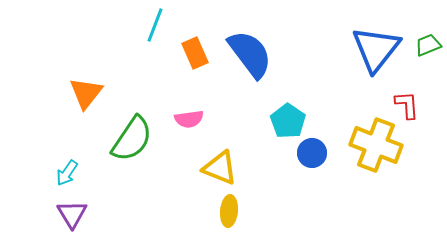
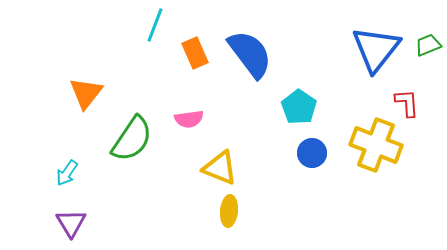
red L-shape: moved 2 px up
cyan pentagon: moved 11 px right, 14 px up
purple triangle: moved 1 px left, 9 px down
